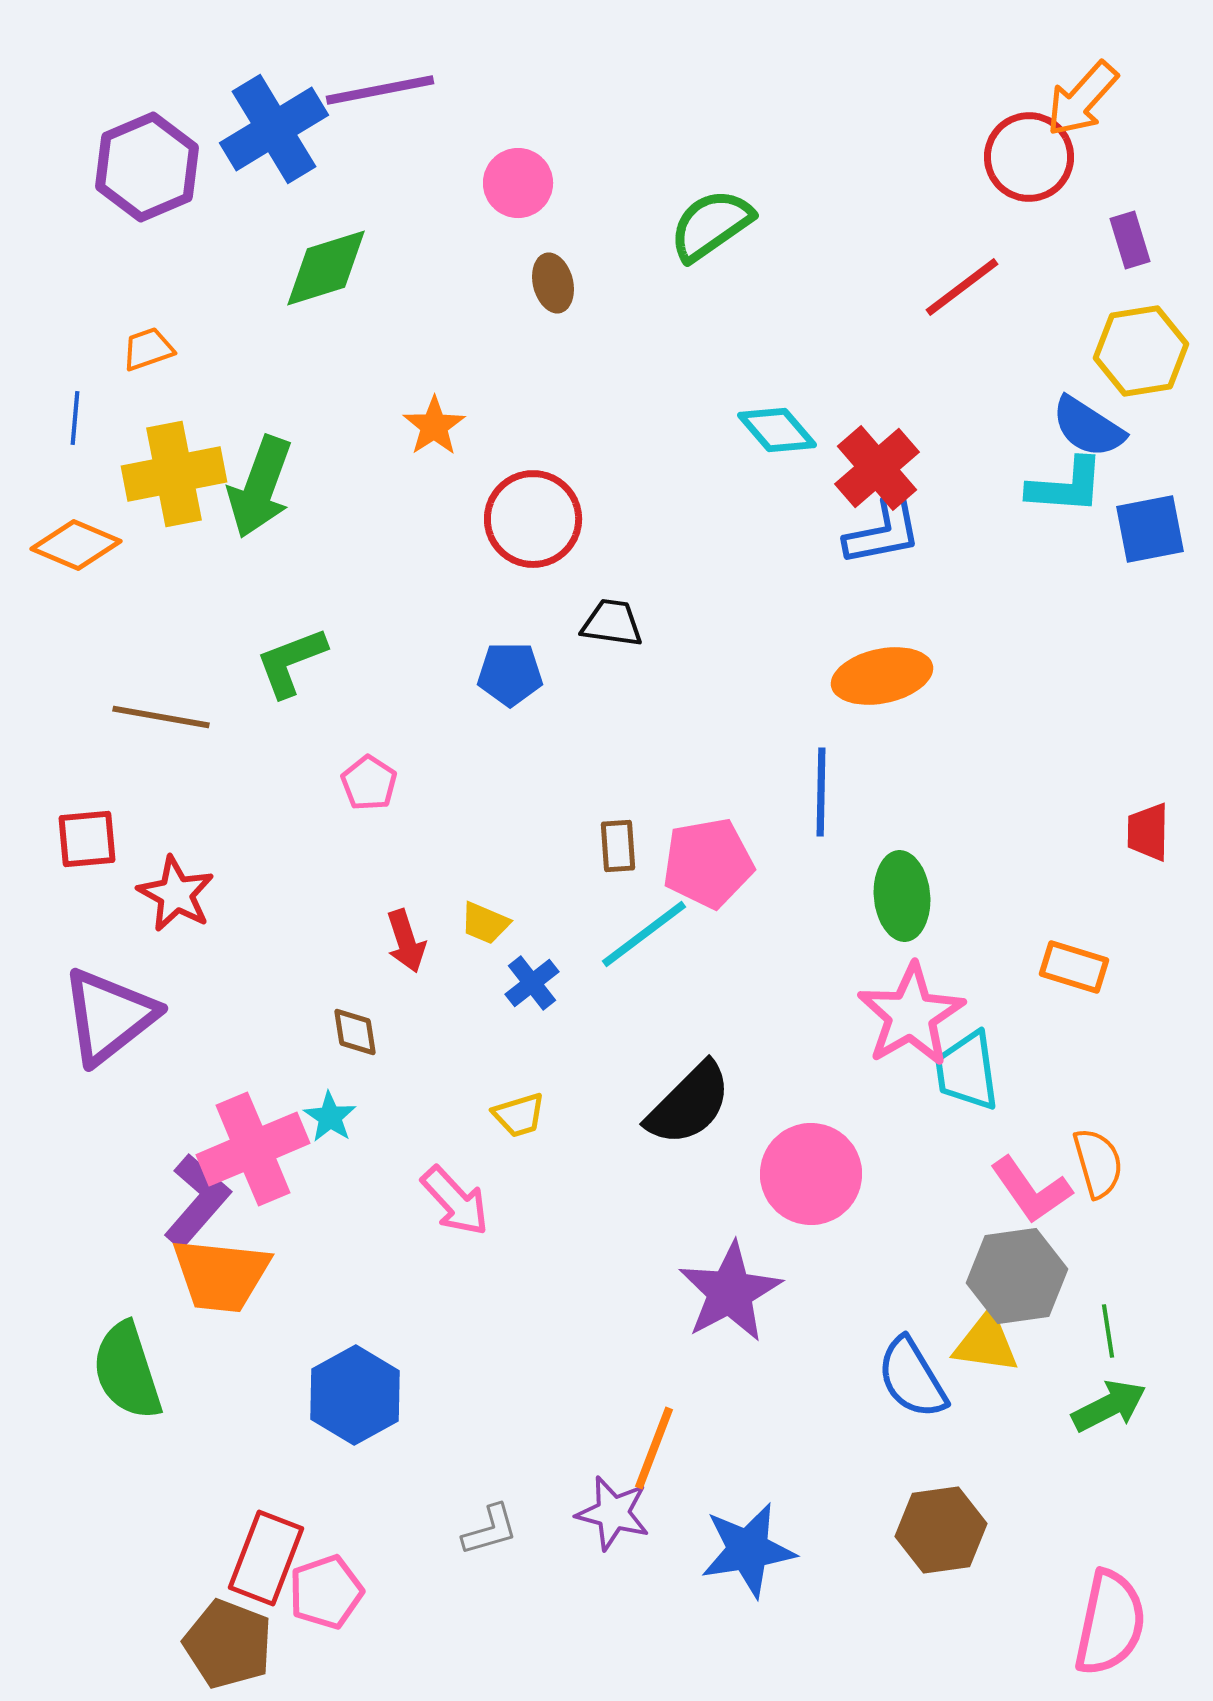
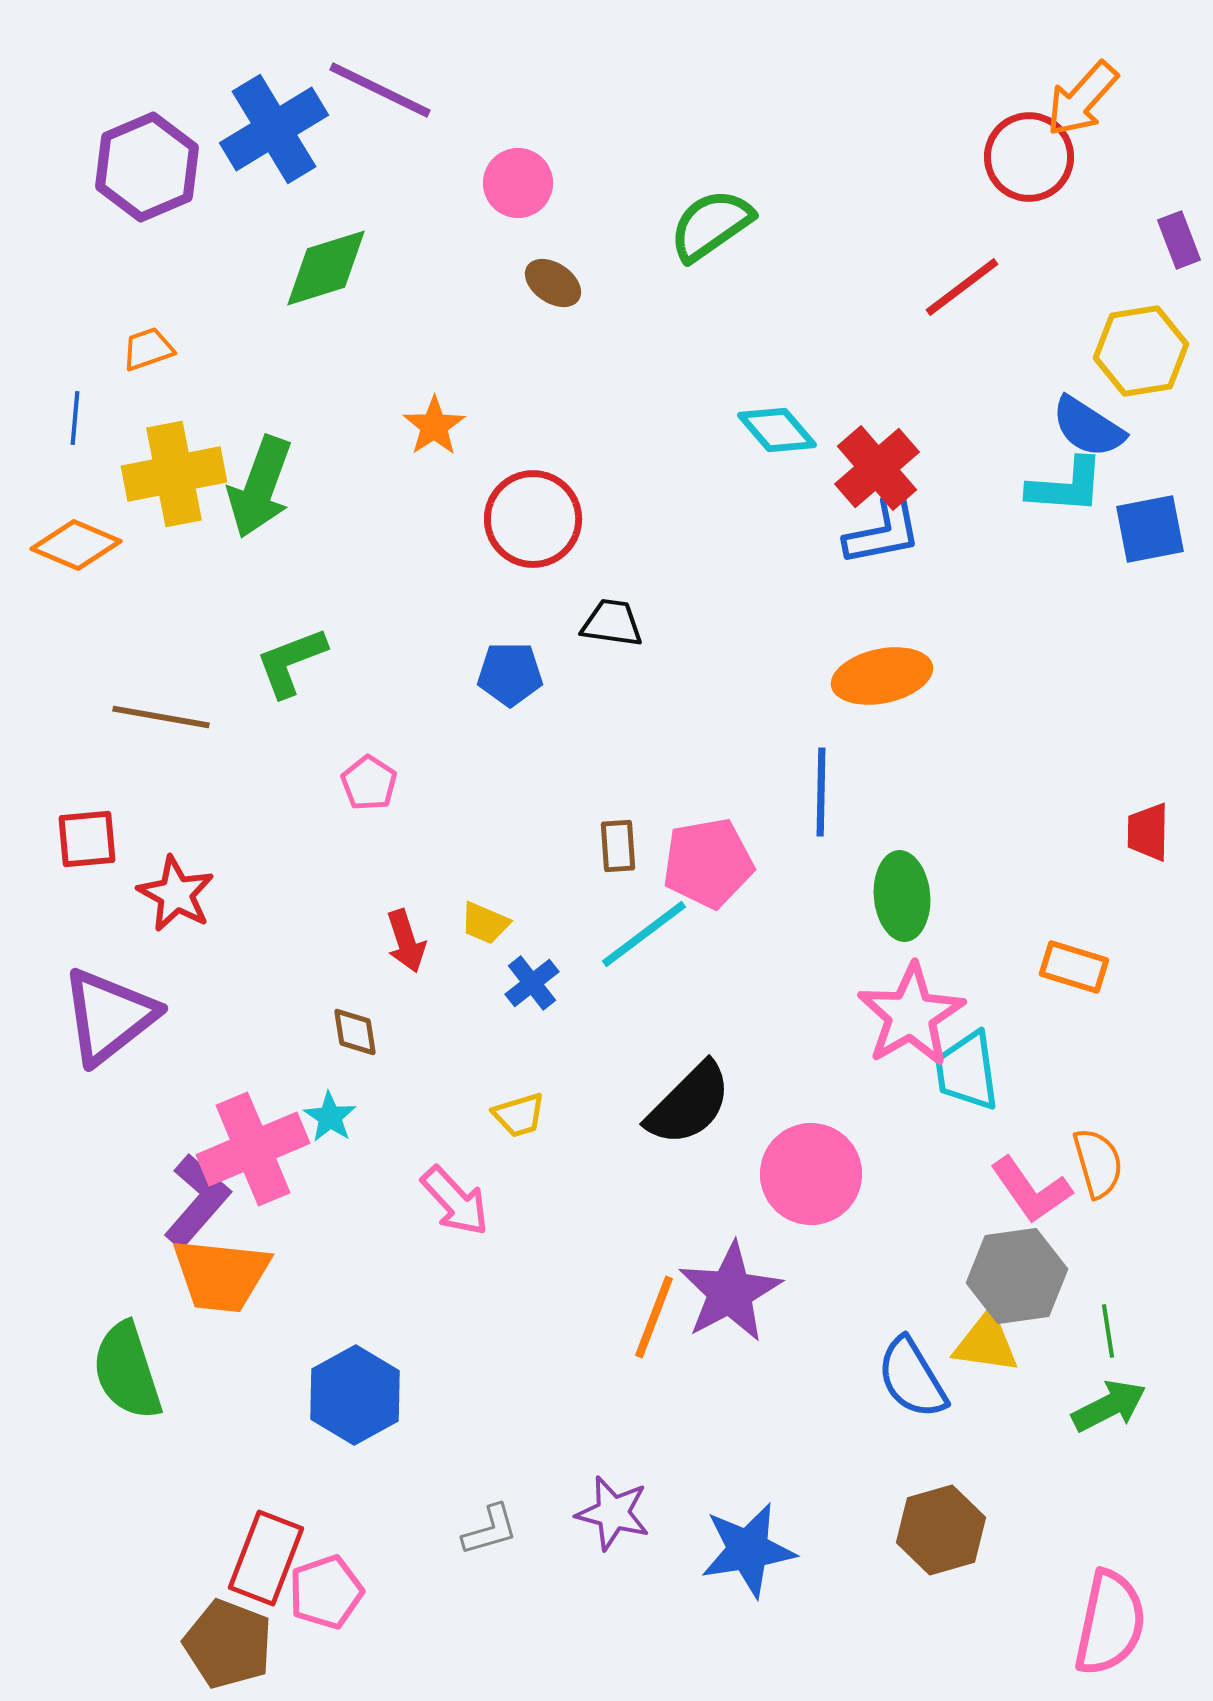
purple line at (380, 90): rotated 37 degrees clockwise
purple rectangle at (1130, 240): moved 49 px right; rotated 4 degrees counterclockwise
brown ellipse at (553, 283): rotated 42 degrees counterclockwise
orange line at (654, 1448): moved 131 px up
brown hexagon at (941, 1530): rotated 8 degrees counterclockwise
